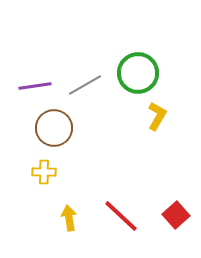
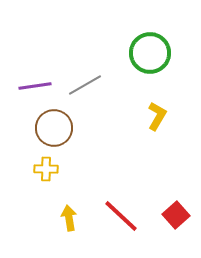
green circle: moved 12 px right, 20 px up
yellow cross: moved 2 px right, 3 px up
